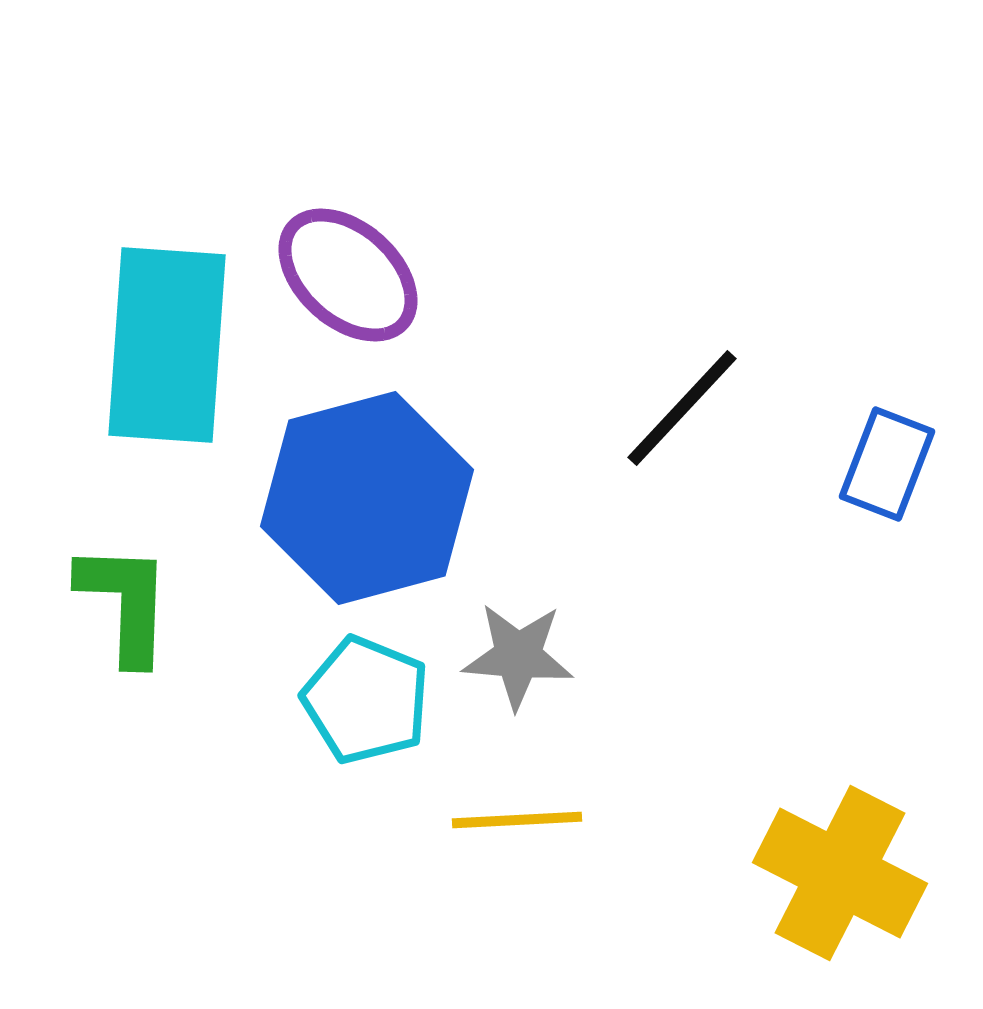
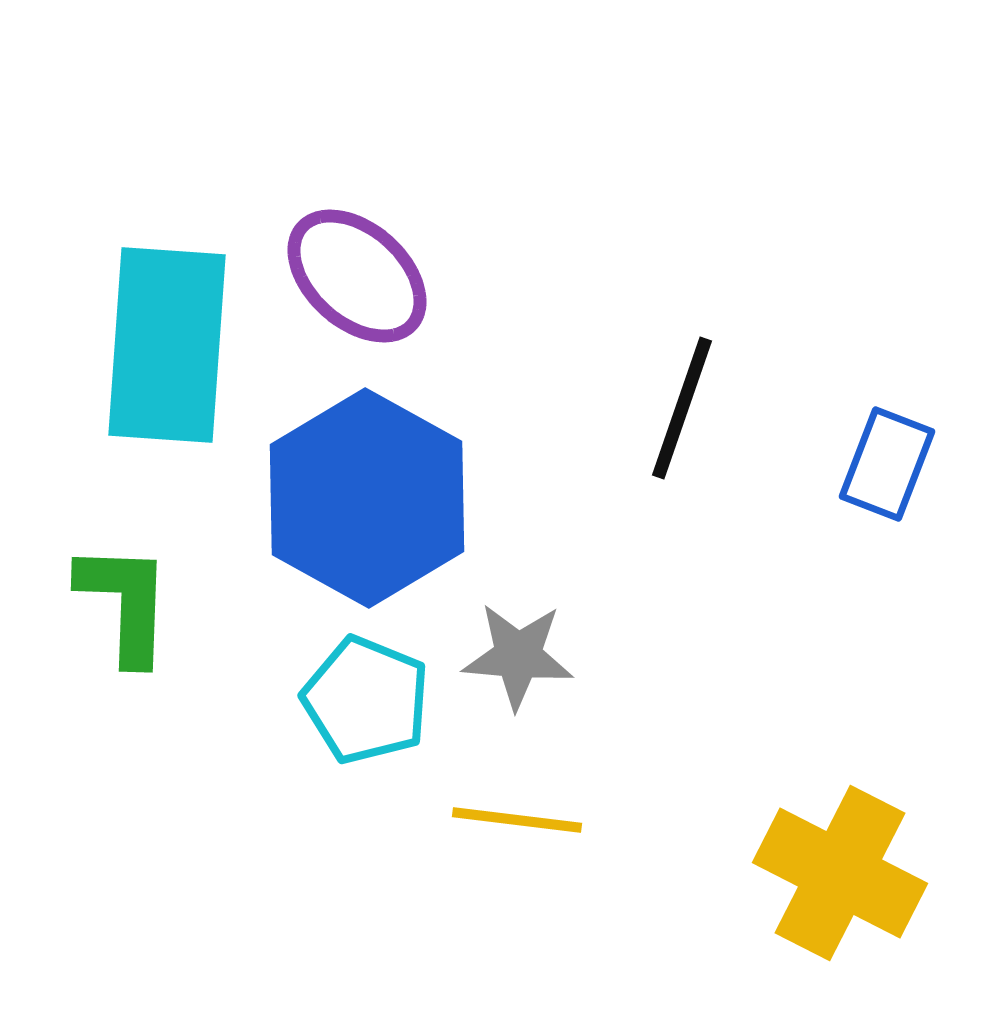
purple ellipse: moved 9 px right, 1 px down
black line: rotated 24 degrees counterclockwise
blue hexagon: rotated 16 degrees counterclockwise
yellow line: rotated 10 degrees clockwise
